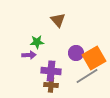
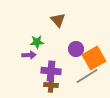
purple circle: moved 4 px up
